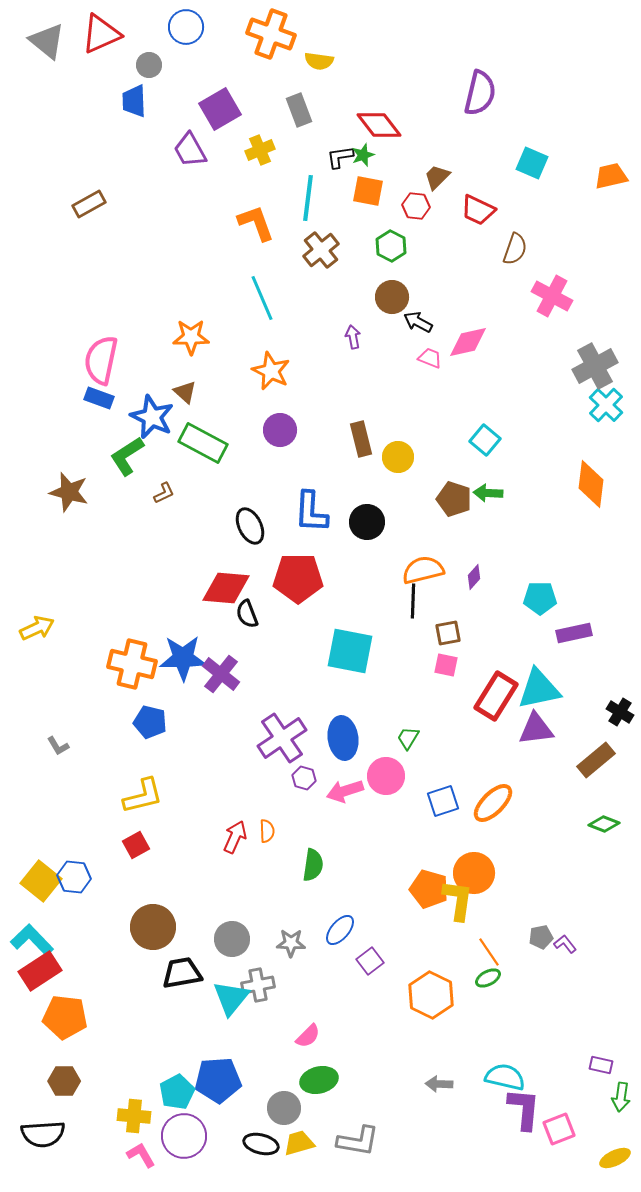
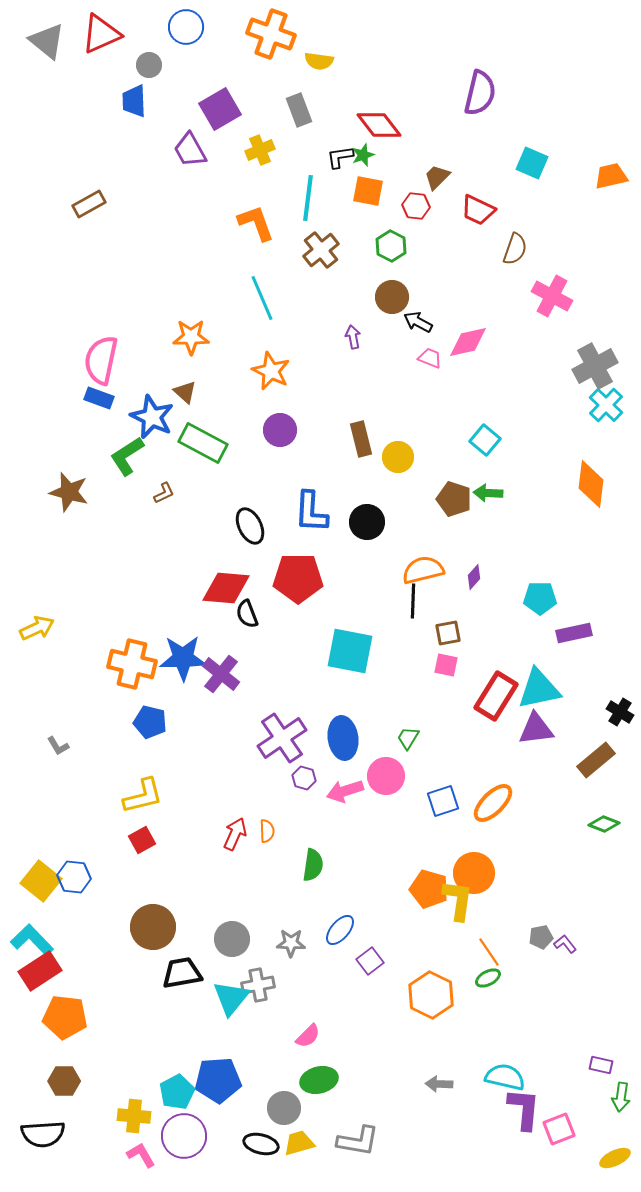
red arrow at (235, 837): moved 3 px up
red square at (136, 845): moved 6 px right, 5 px up
